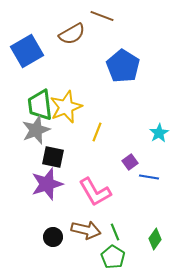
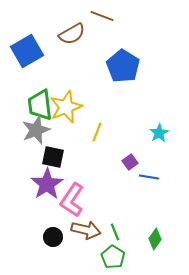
purple star: rotated 16 degrees counterclockwise
pink L-shape: moved 23 px left, 8 px down; rotated 64 degrees clockwise
